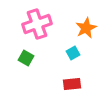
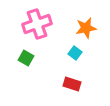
orange star: rotated 15 degrees clockwise
cyan square: moved 2 px right; rotated 24 degrees counterclockwise
red rectangle: rotated 24 degrees clockwise
